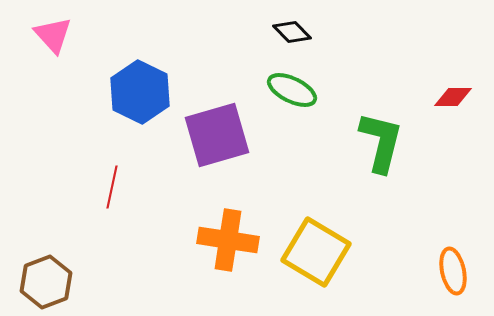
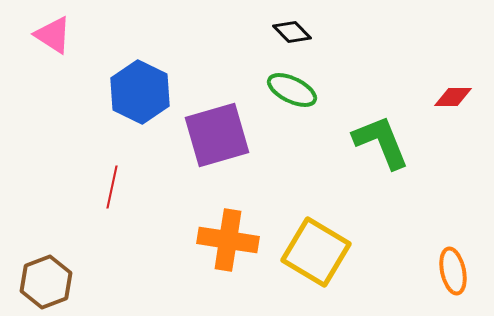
pink triangle: rotated 15 degrees counterclockwise
green L-shape: rotated 36 degrees counterclockwise
